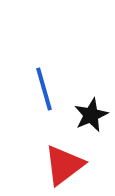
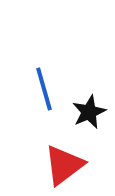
black star: moved 2 px left, 3 px up
